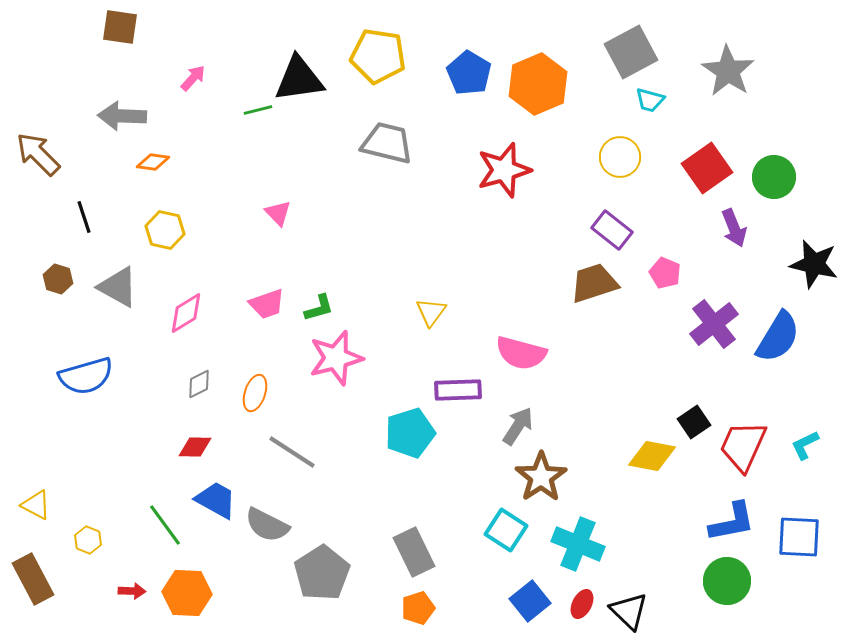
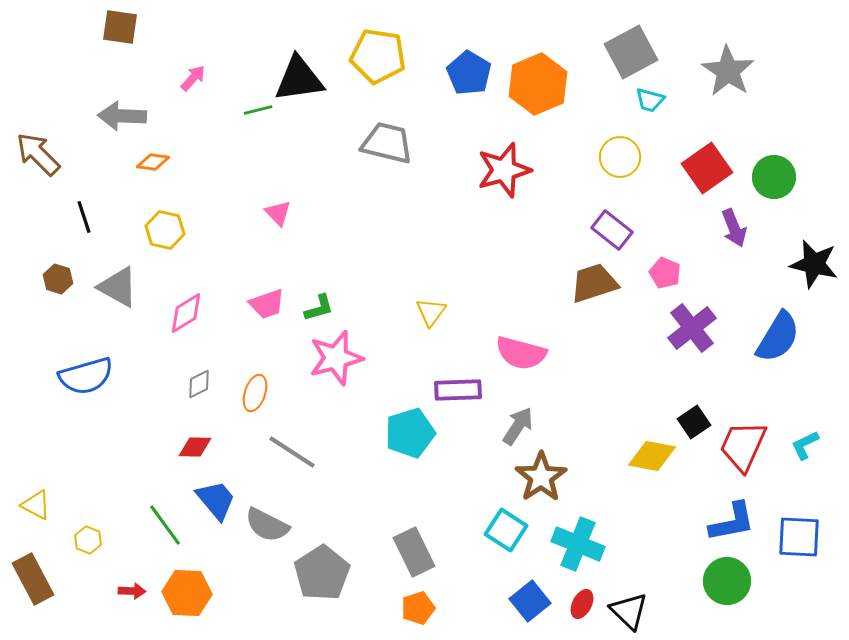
purple cross at (714, 324): moved 22 px left, 4 px down
blue trapezoid at (216, 500): rotated 21 degrees clockwise
